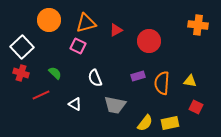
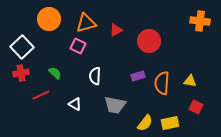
orange circle: moved 1 px up
orange cross: moved 2 px right, 4 px up
red cross: rotated 28 degrees counterclockwise
white semicircle: moved 2 px up; rotated 24 degrees clockwise
